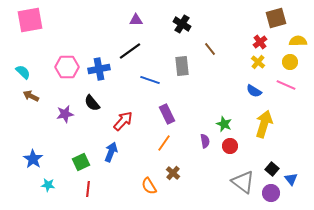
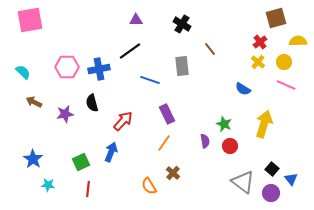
yellow circle: moved 6 px left
blue semicircle: moved 11 px left, 2 px up
brown arrow: moved 3 px right, 6 px down
black semicircle: rotated 24 degrees clockwise
